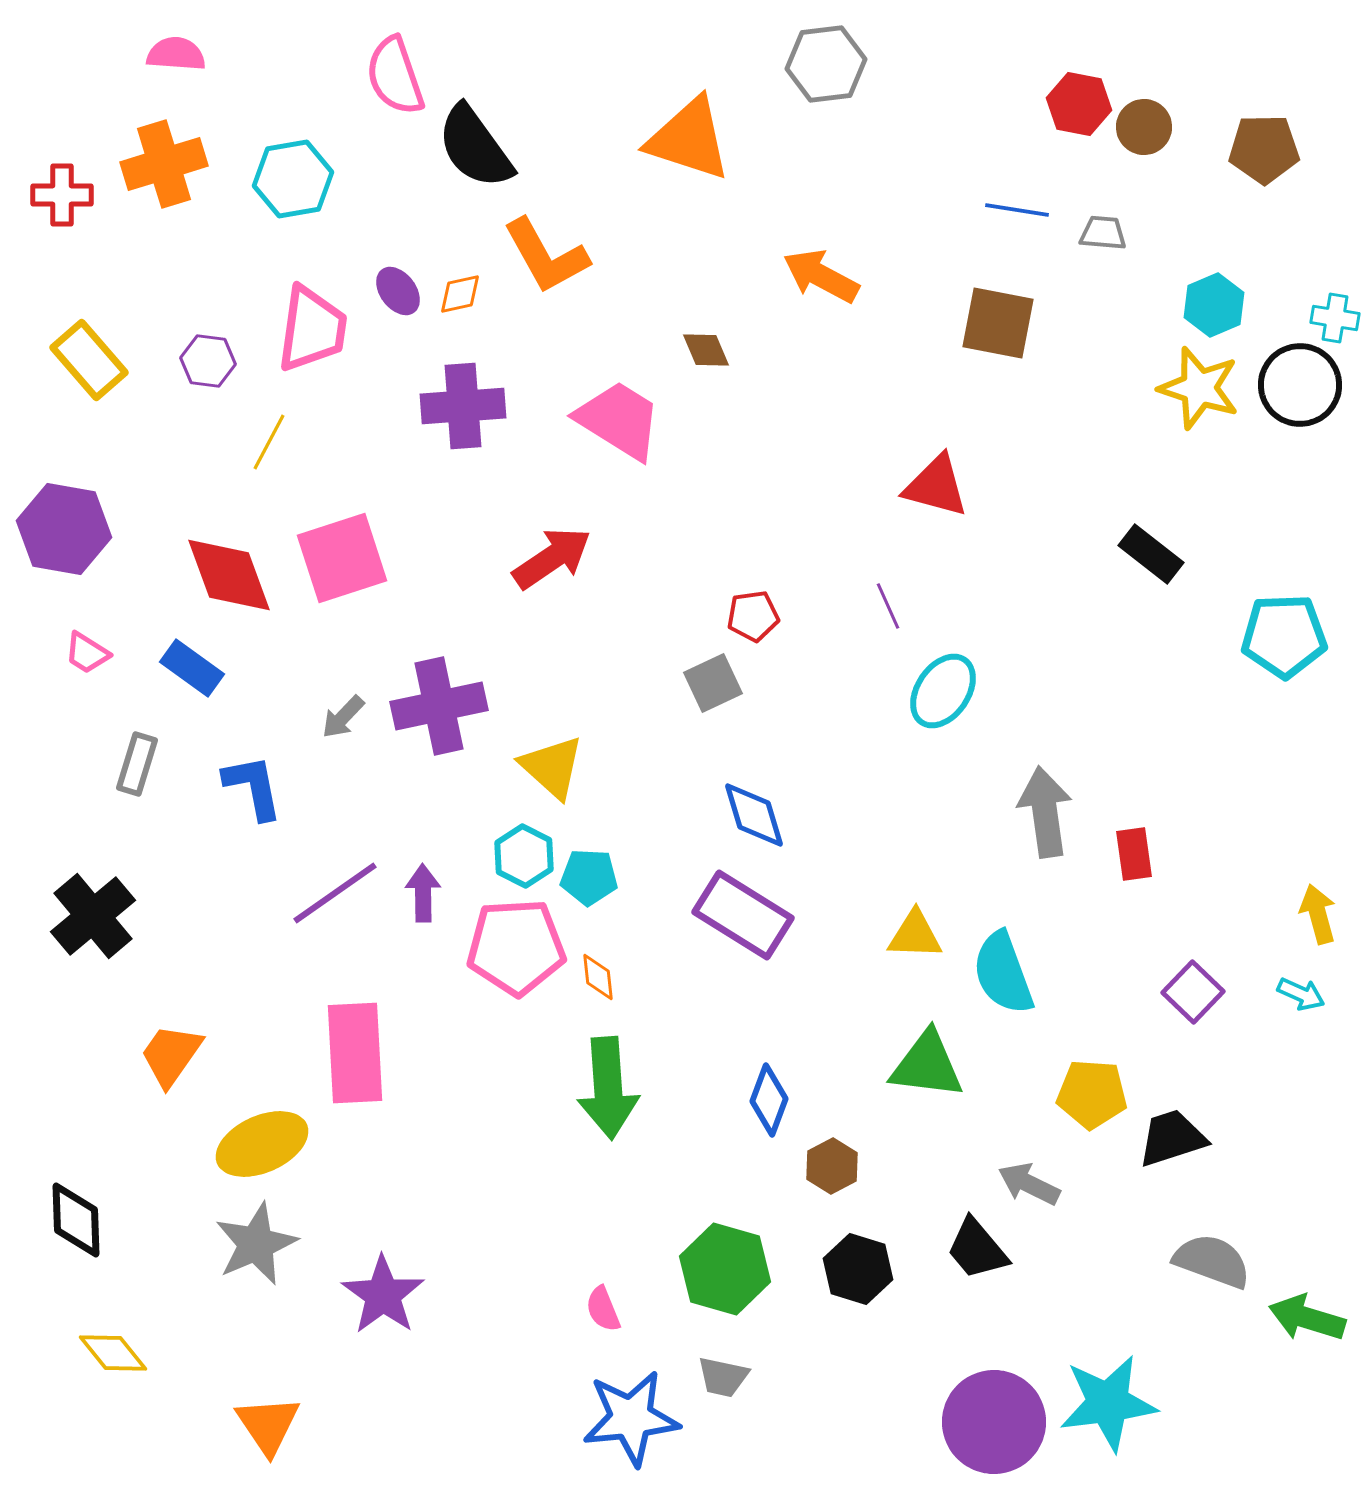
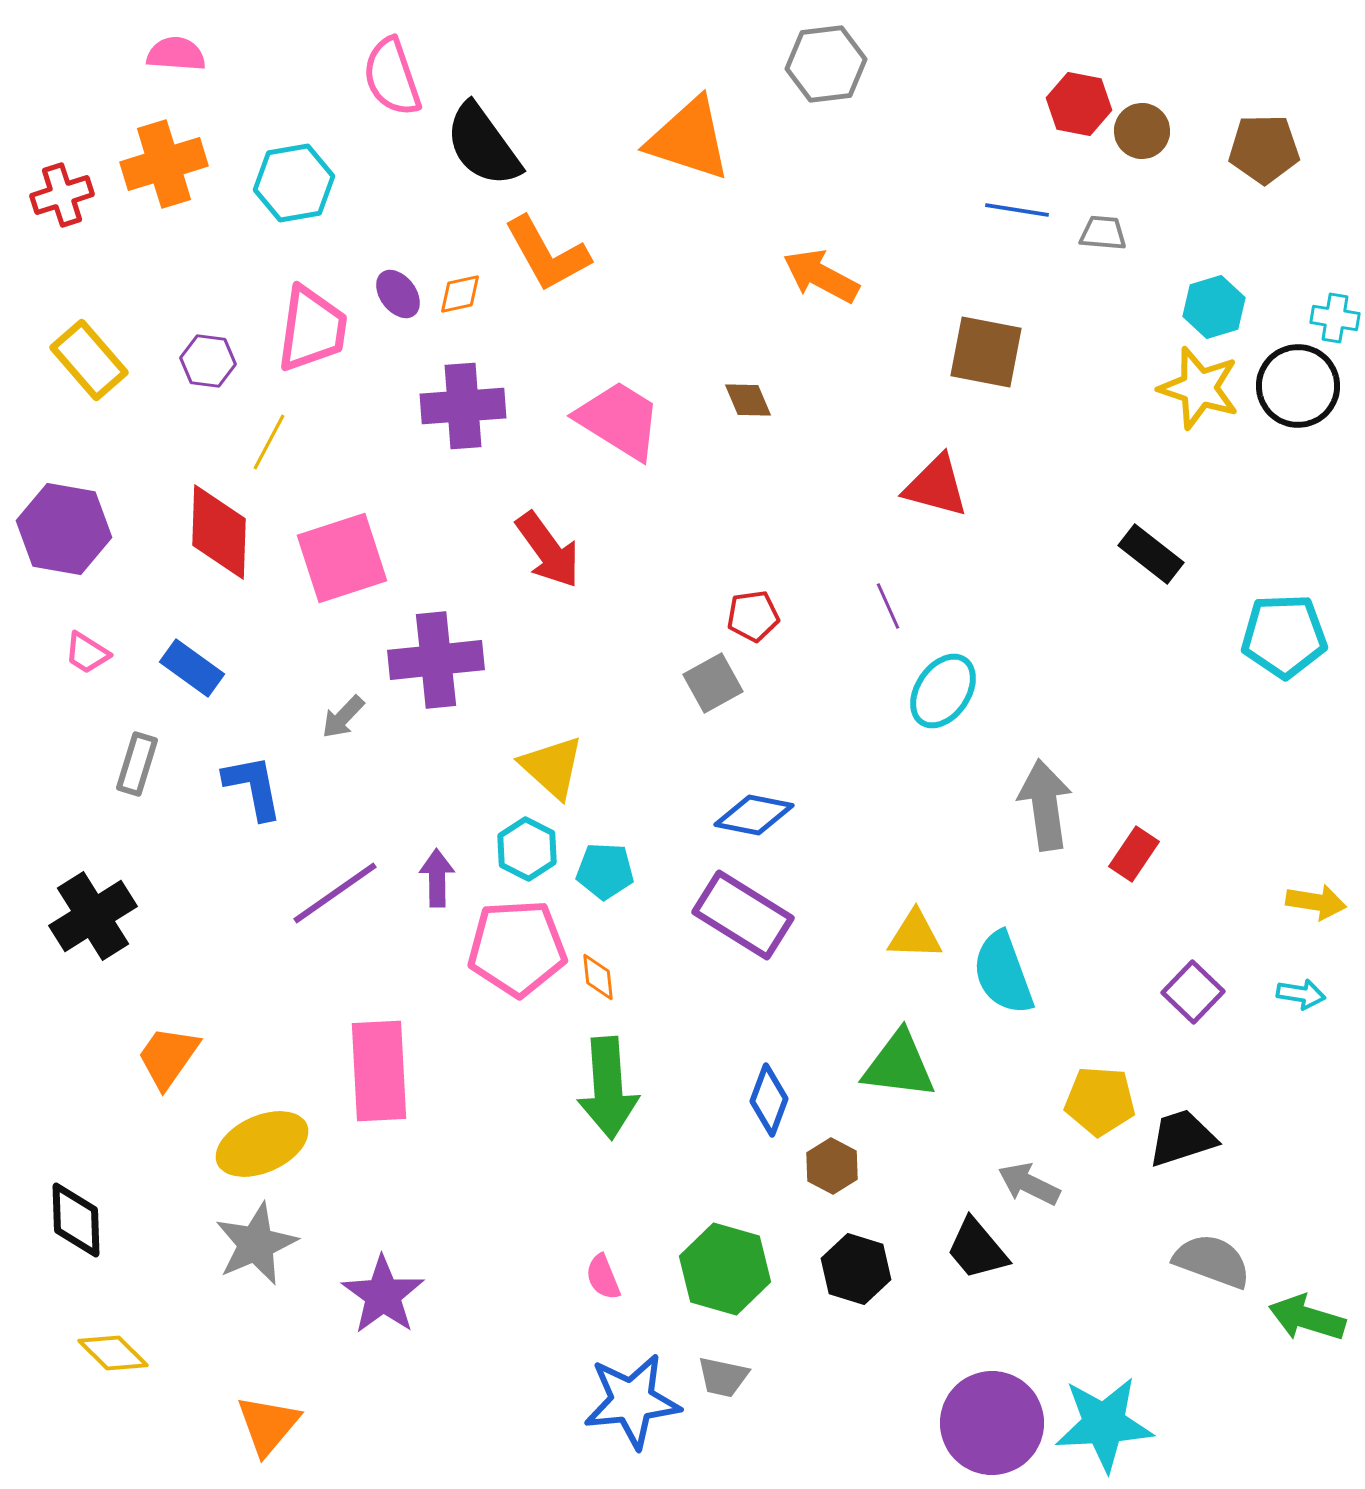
pink semicircle at (395, 76): moved 3 px left, 1 px down
brown circle at (1144, 127): moved 2 px left, 4 px down
black semicircle at (475, 147): moved 8 px right, 2 px up
cyan hexagon at (293, 179): moved 1 px right, 4 px down
red cross at (62, 195): rotated 18 degrees counterclockwise
orange L-shape at (546, 256): moved 1 px right, 2 px up
purple ellipse at (398, 291): moved 3 px down
cyan hexagon at (1214, 305): moved 2 px down; rotated 6 degrees clockwise
brown square at (998, 323): moved 12 px left, 29 px down
brown diamond at (706, 350): moved 42 px right, 50 px down
black circle at (1300, 385): moved 2 px left, 1 px down
red arrow at (552, 558): moved 4 px left, 8 px up; rotated 88 degrees clockwise
red diamond at (229, 575): moved 10 px left, 43 px up; rotated 22 degrees clockwise
gray square at (713, 683): rotated 4 degrees counterclockwise
purple cross at (439, 706): moved 3 px left, 46 px up; rotated 6 degrees clockwise
gray arrow at (1045, 812): moved 7 px up
blue diamond at (754, 815): rotated 62 degrees counterclockwise
red rectangle at (1134, 854): rotated 42 degrees clockwise
cyan hexagon at (524, 856): moved 3 px right, 7 px up
cyan pentagon at (589, 877): moved 16 px right, 6 px up
purple arrow at (423, 893): moved 14 px right, 15 px up
yellow arrow at (1318, 914): moved 2 px left, 12 px up; rotated 114 degrees clockwise
black cross at (93, 916): rotated 8 degrees clockwise
pink pentagon at (516, 947): moved 1 px right, 1 px down
cyan arrow at (1301, 994): rotated 15 degrees counterclockwise
pink rectangle at (355, 1053): moved 24 px right, 18 px down
orange trapezoid at (171, 1055): moved 3 px left, 2 px down
green triangle at (927, 1065): moved 28 px left
yellow pentagon at (1092, 1094): moved 8 px right, 7 px down
black trapezoid at (1172, 1138): moved 10 px right
brown hexagon at (832, 1166): rotated 4 degrees counterclockwise
black hexagon at (858, 1269): moved 2 px left
pink semicircle at (603, 1309): moved 32 px up
yellow diamond at (113, 1353): rotated 6 degrees counterclockwise
cyan star at (1108, 1403): moved 4 px left, 21 px down; rotated 4 degrees clockwise
blue star at (631, 1418): moved 1 px right, 17 px up
purple circle at (994, 1422): moved 2 px left, 1 px down
orange triangle at (268, 1425): rotated 14 degrees clockwise
